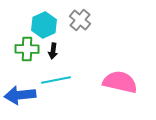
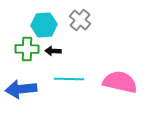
cyan hexagon: rotated 20 degrees clockwise
black arrow: rotated 84 degrees clockwise
cyan line: moved 13 px right, 1 px up; rotated 12 degrees clockwise
blue arrow: moved 1 px right, 6 px up
